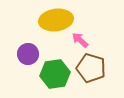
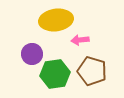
pink arrow: rotated 48 degrees counterclockwise
purple circle: moved 4 px right
brown pentagon: moved 1 px right, 3 px down
